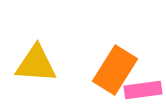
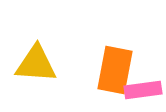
orange rectangle: rotated 21 degrees counterclockwise
